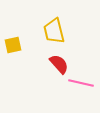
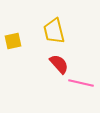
yellow square: moved 4 px up
